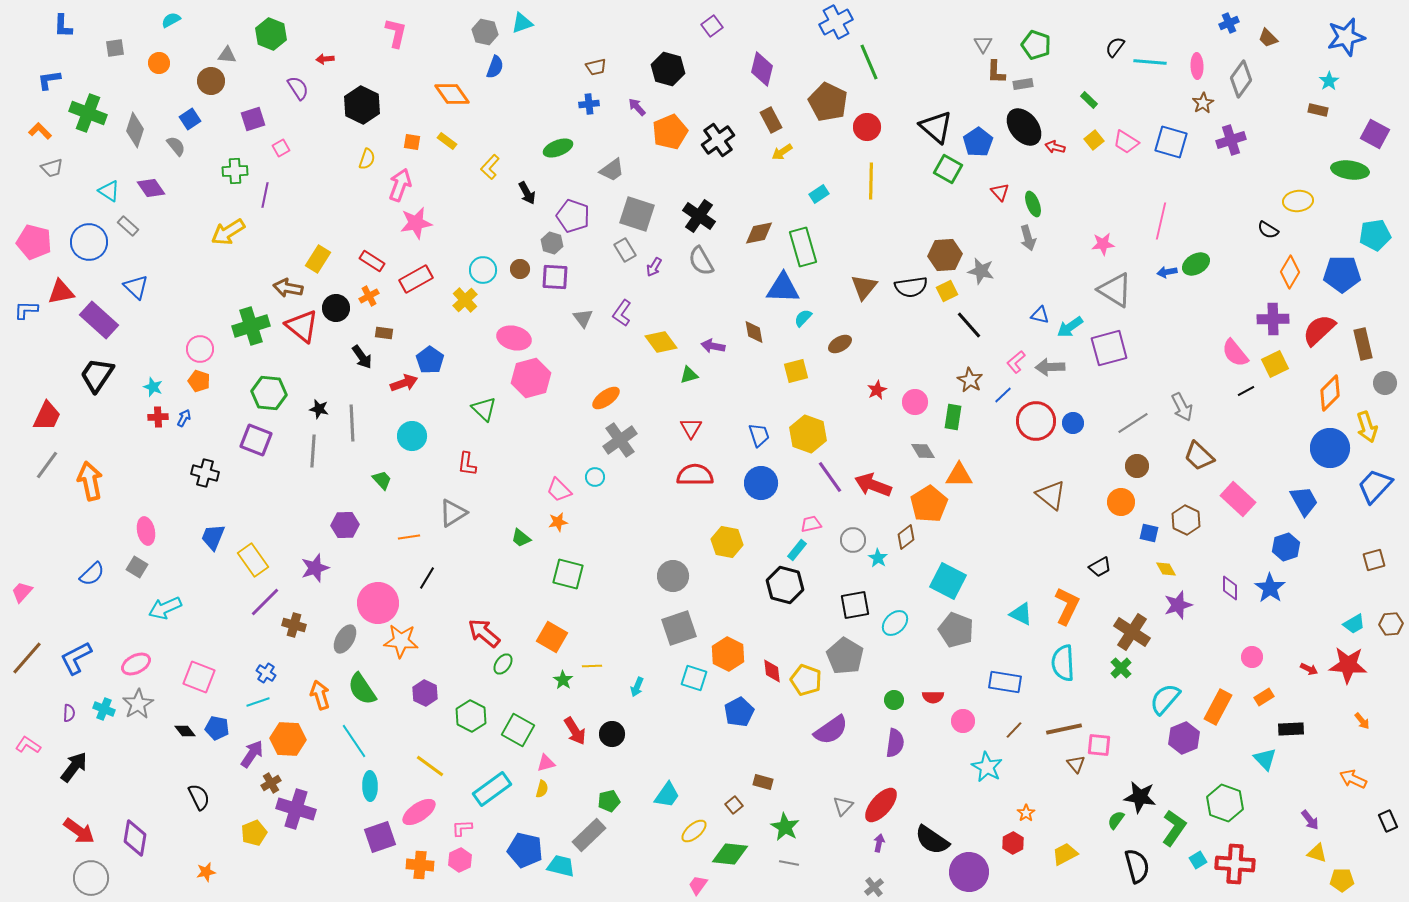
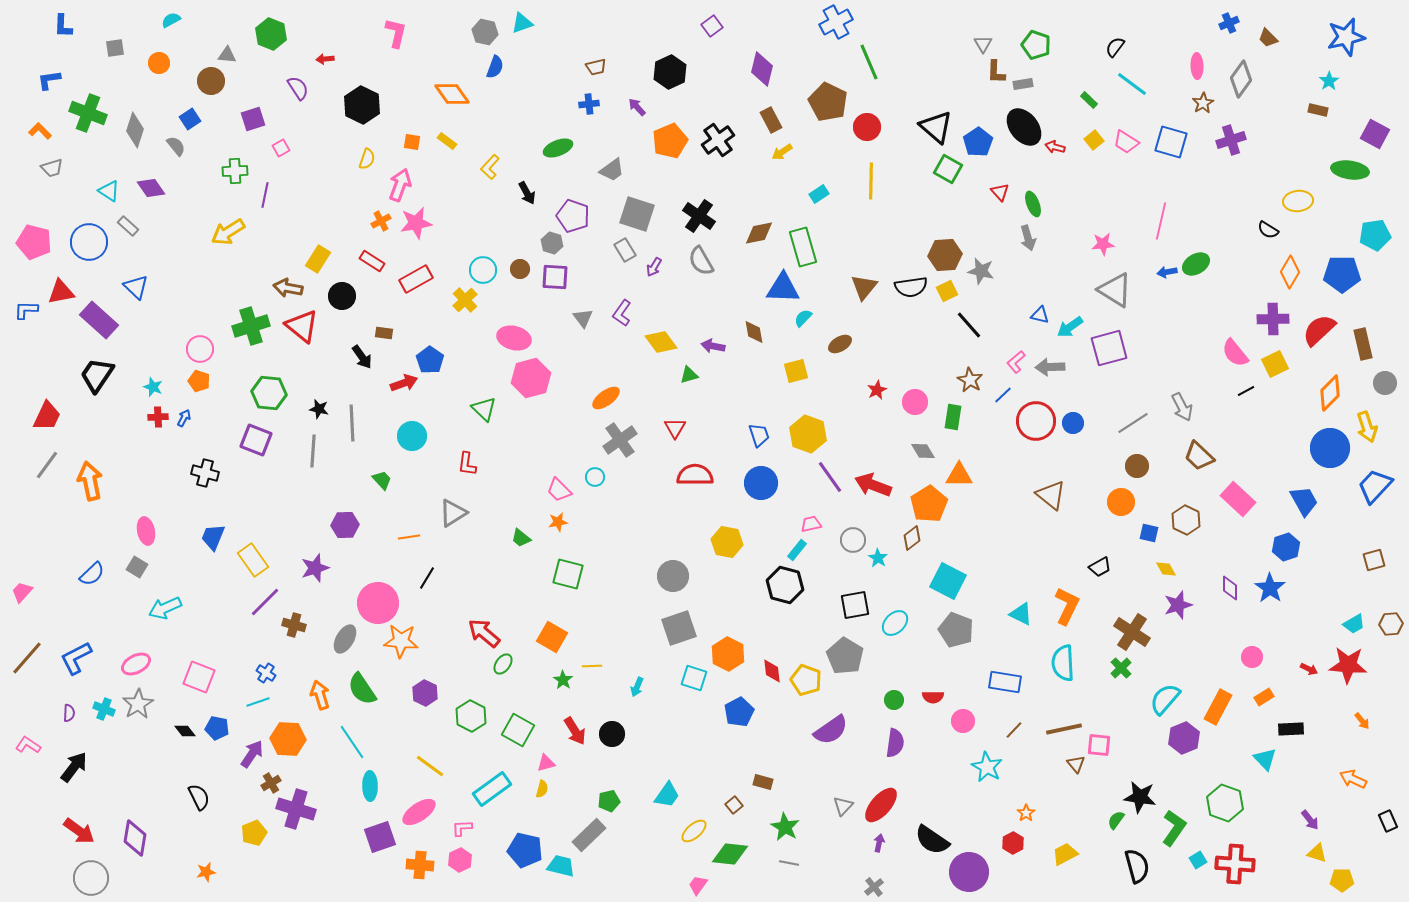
cyan line at (1150, 62): moved 18 px left, 22 px down; rotated 32 degrees clockwise
black hexagon at (668, 69): moved 2 px right, 3 px down; rotated 20 degrees clockwise
orange pentagon at (670, 132): moved 9 px down
orange cross at (369, 296): moved 12 px right, 75 px up
black circle at (336, 308): moved 6 px right, 12 px up
red triangle at (691, 428): moved 16 px left
brown diamond at (906, 537): moved 6 px right, 1 px down
cyan line at (354, 741): moved 2 px left, 1 px down
